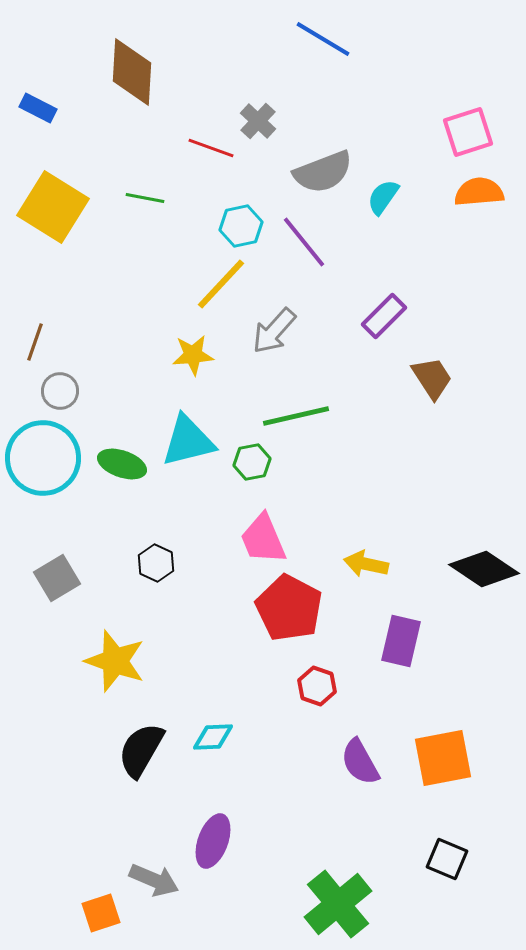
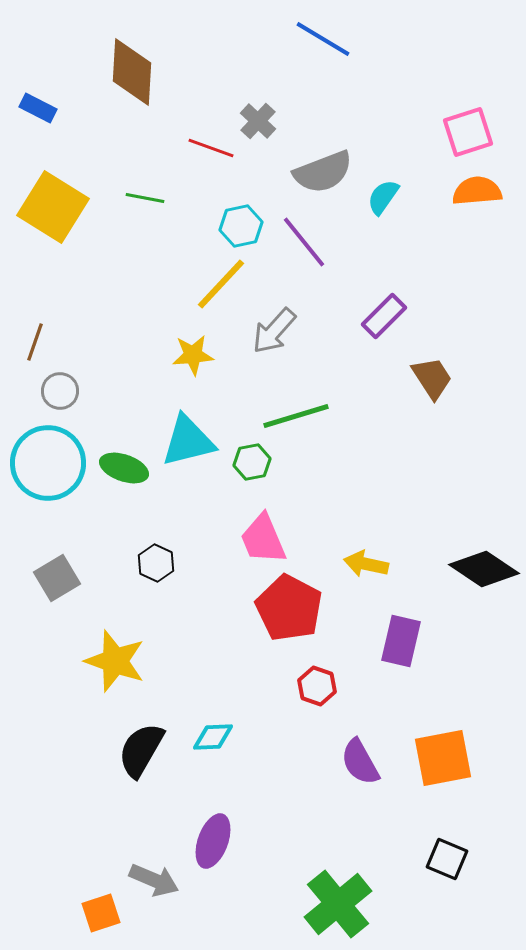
orange semicircle at (479, 192): moved 2 px left, 1 px up
green line at (296, 416): rotated 4 degrees counterclockwise
cyan circle at (43, 458): moved 5 px right, 5 px down
green ellipse at (122, 464): moved 2 px right, 4 px down
